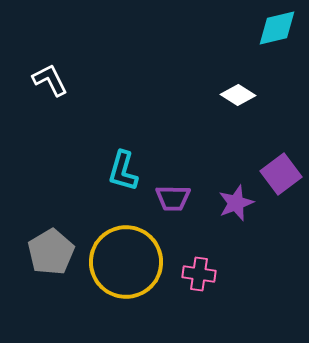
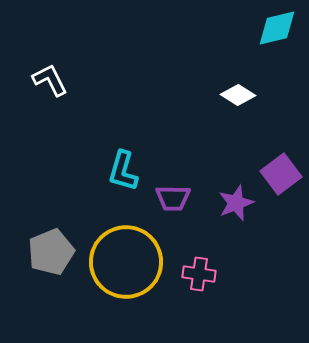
gray pentagon: rotated 9 degrees clockwise
